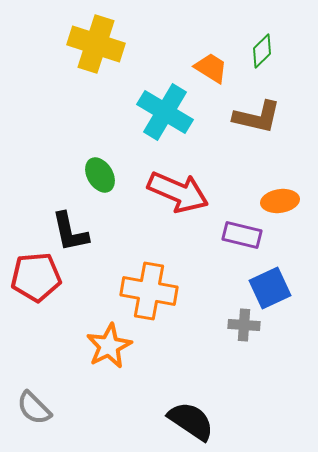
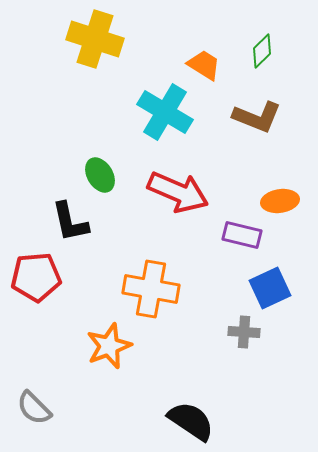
yellow cross: moved 1 px left, 5 px up
orange trapezoid: moved 7 px left, 3 px up
brown L-shape: rotated 9 degrees clockwise
black L-shape: moved 10 px up
orange cross: moved 2 px right, 2 px up
gray cross: moved 7 px down
orange star: rotated 6 degrees clockwise
